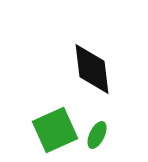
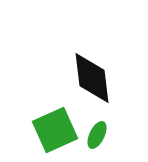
black diamond: moved 9 px down
